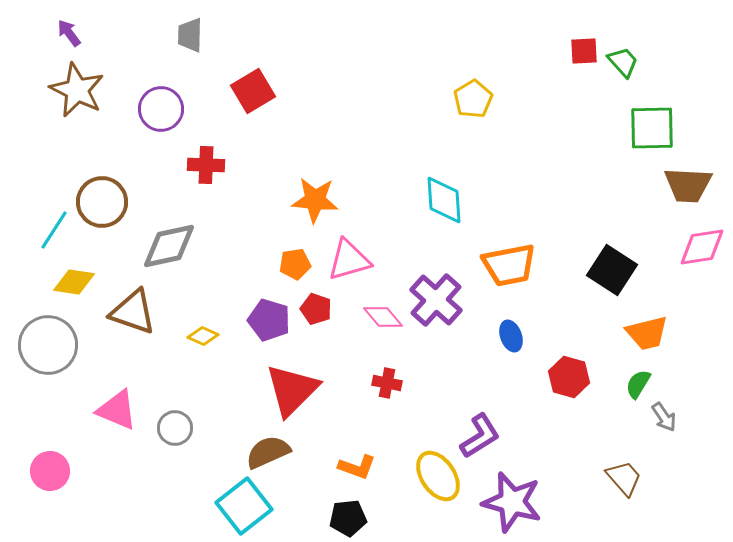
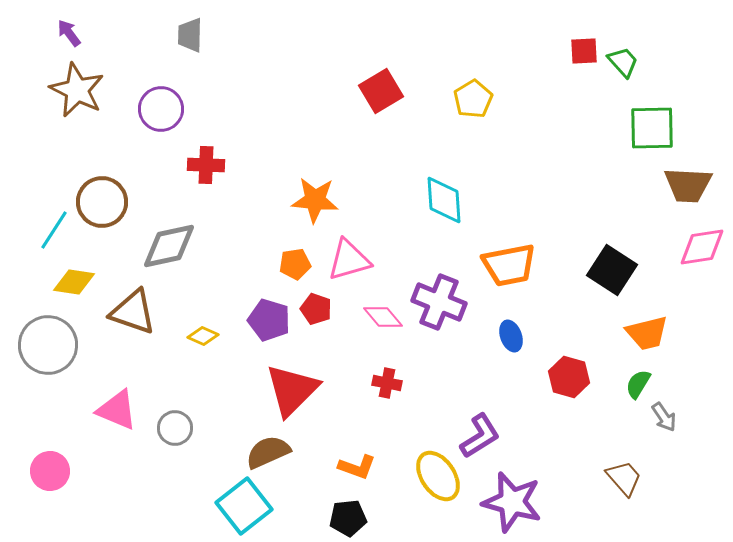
red square at (253, 91): moved 128 px right
purple cross at (436, 300): moved 3 px right, 2 px down; rotated 20 degrees counterclockwise
